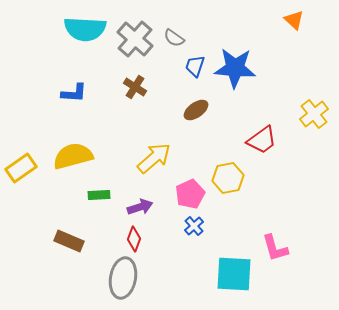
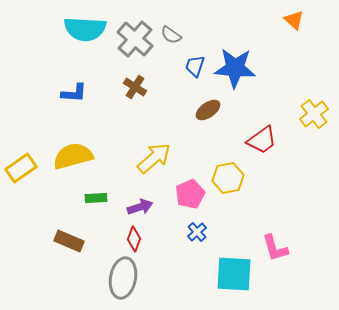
gray semicircle: moved 3 px left, 3 px up
brown ellipse: moved 12 px right
green rectangle: moved 3 px left, 3 px down
blue cross: moved 3 px right, 6 px down
